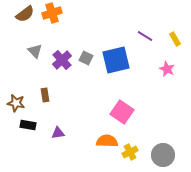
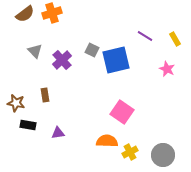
gray square: moved 6 px right, 8 px up
